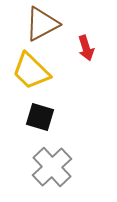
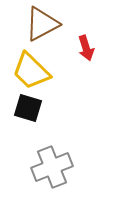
black square: moved 12 px left, 9 px up
gray cross: rotated 21 degrees clockwise
